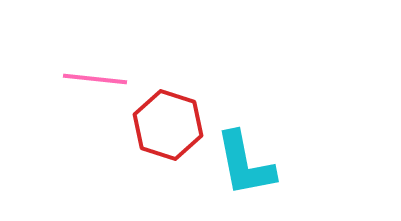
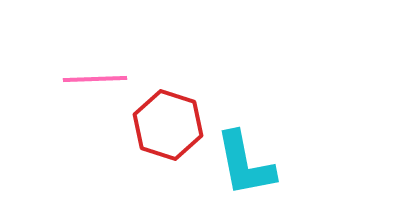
pink line: rotated 8 degrees counterclockwise
